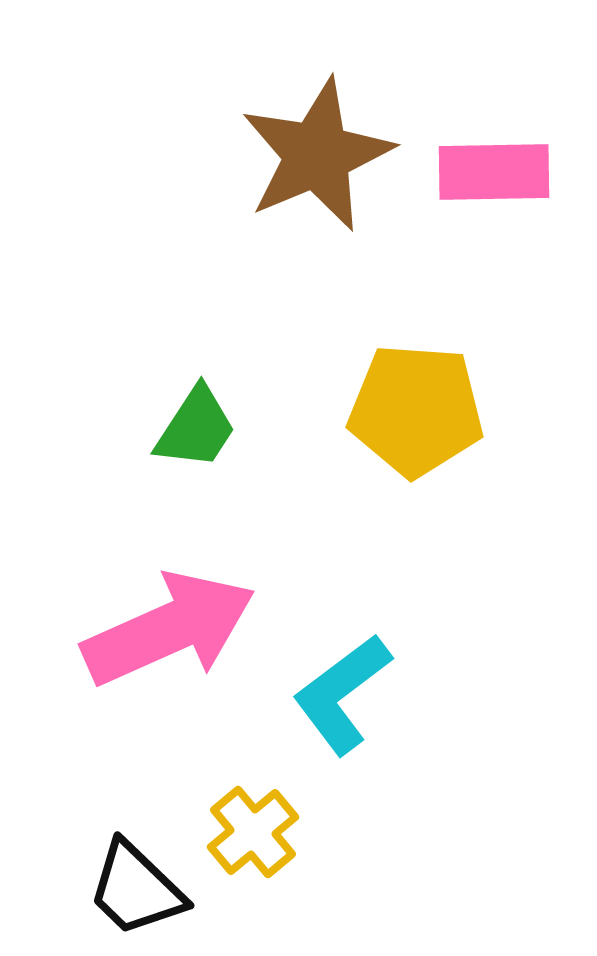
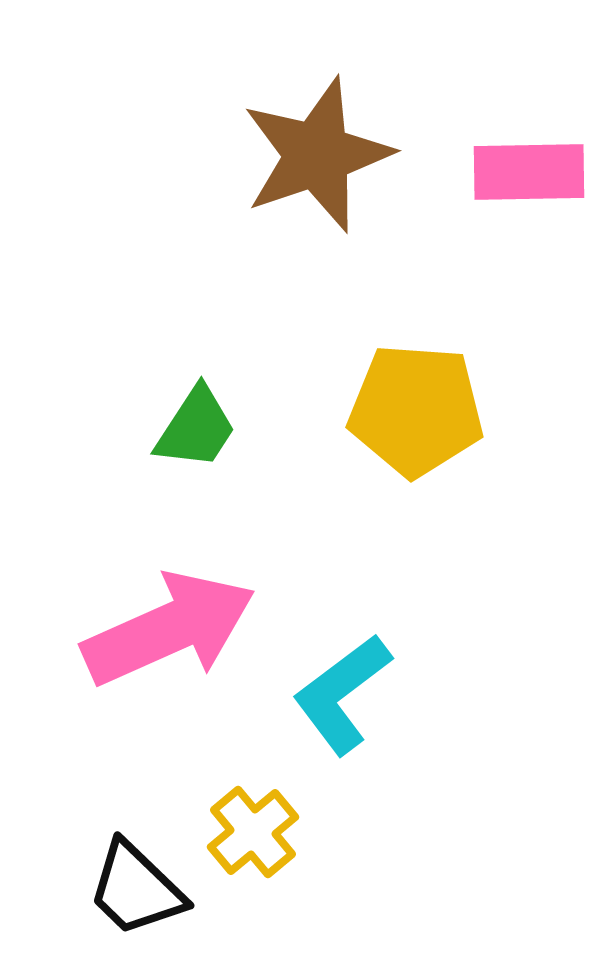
brown star: rotated 4 degrees clockwise
pink rectangle: moved 35 px right
